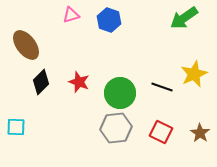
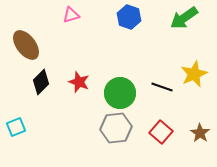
blue hexagon: moved 20 px right, 3 px up
cyan square: rotated 24 degrees counterclockwise
red square: rotated 15 degrees clockwise
